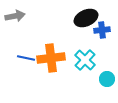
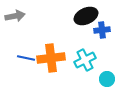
black ellipse: moved 2 px up
cyan cross: rotated 20 degrees clockwise
